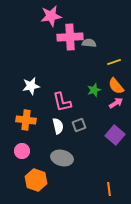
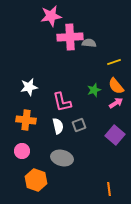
white star: moved 2 px left, 1 px down
